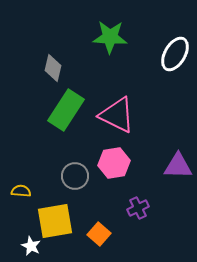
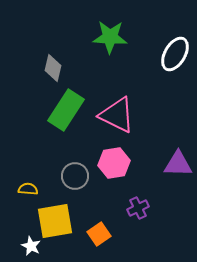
purple triangle: moved 2 px up
yellow semicircle: moved 7 px right, 2 px up
orange square: rotated 15 degrees clockwise
